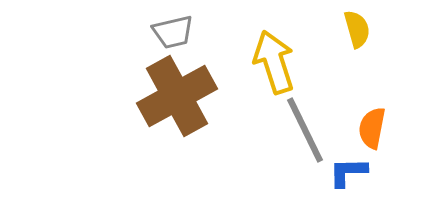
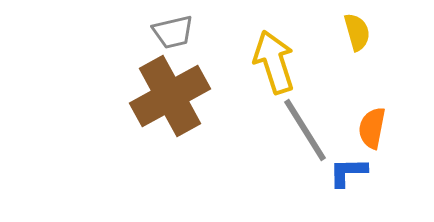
yellow semicircle: moved 3 px down
brown cross: moved 7 px left
gray line: rotated 6 degrees counterclockwise
